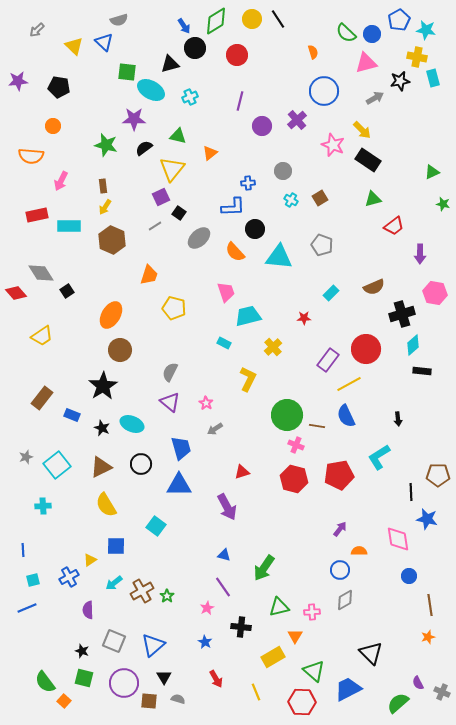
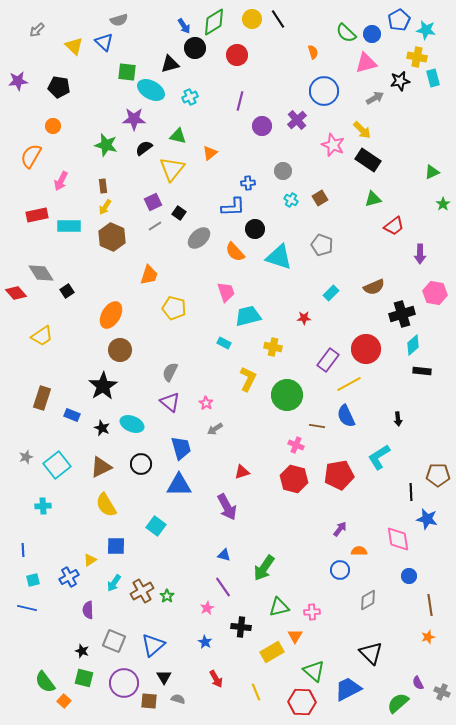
green diamond at (216, 21): moved 2 px left, 1 px down
orange semicircle at (31, 156): rotated 115 degrees clockwise
purple square at (161, 197): moved 8 px left, 5 px down
green star at (443, 204): rotated 24 degrees clockwise
brown hexagon at (112, 240): moved 3 px up
cyan triangle at (279, 257): rotated 12 degrees clockwise
yellow cross at (273, 347): rotated 36 degrees counterclockwise
brown rectangle at (42, 398): rotated 20 degrees counterclockwise
green circle at (287, 415): moved 20 px up
cyan arrow at (114, 583): rotated 18 degrees counterclockwise
gray diamond at (345, 600): moved 23 px right
blue line at (27, 608): rotated 36 degrees clockwise
yellow rectangle at (273, 657): moved 1 px left, 5 px up
